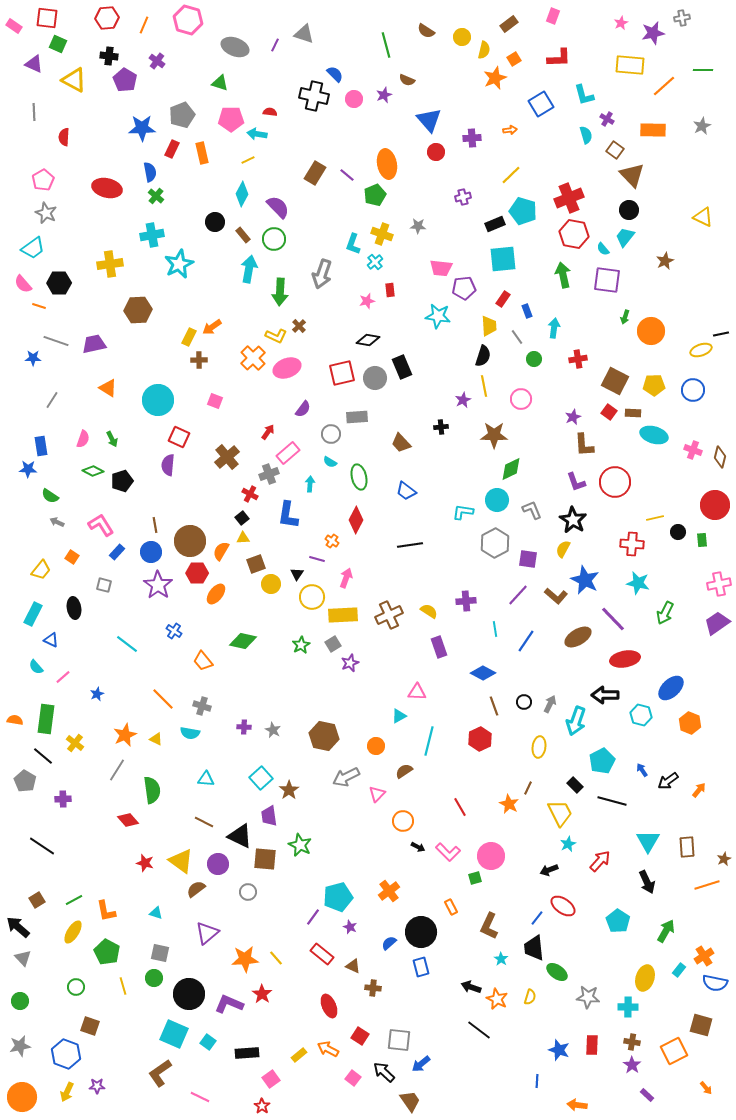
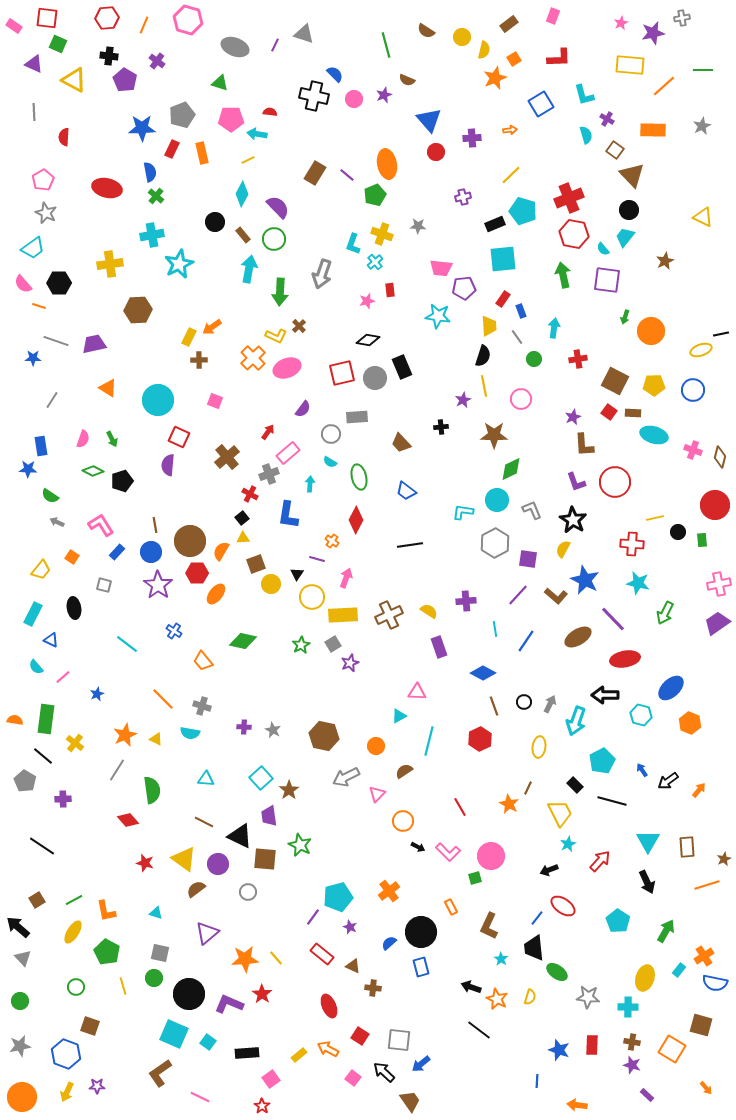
blue rectangle at (527, 311): moved 6 px left
yellow triangle at (181, 861): moved 3 px right, 2 px up
orange square at (674, 1051): moved 2 px left, 2 px up; rotated 32 degrees counterclockwise
purple star at (632, 1065): rotated 18 degrees counterclockwise
